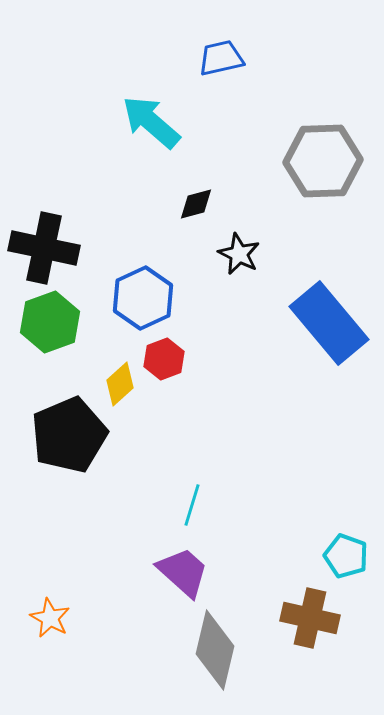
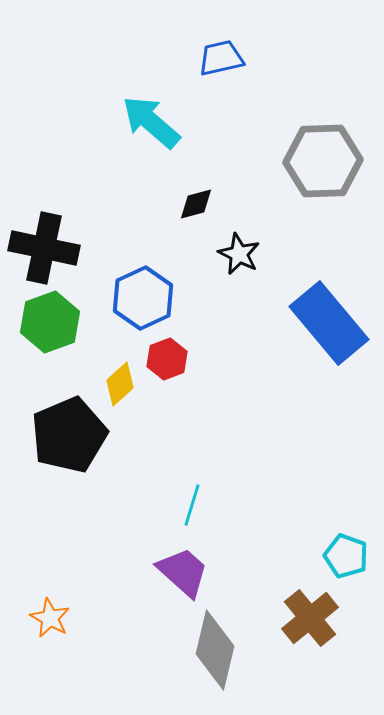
red hexagon: moved 3 px right
brown cross: rotated 38 degrees clockwise
